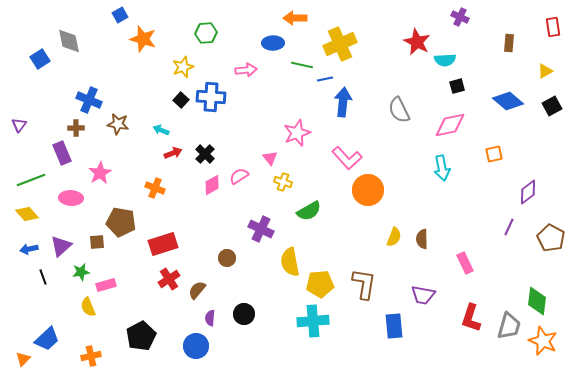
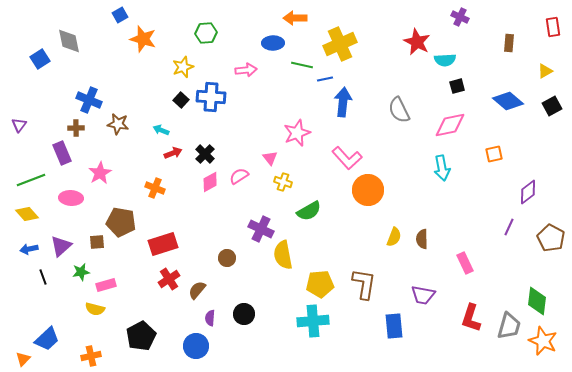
pink diamond at (212, 185): moved 2 px left, 3 px up
yellow semicircle at (290, 262): moved 7 px left, 7 px up
yellow semicircle at (88, 307): moved 7 px right, 2 px down; rotated 54 degrees counterclockwise
